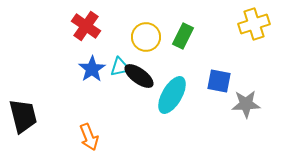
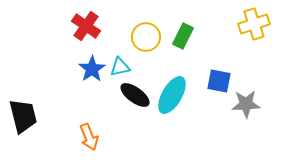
black ellipse: moved 4 px left, 19 px down
